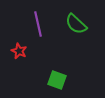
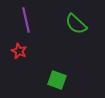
purple line: moved 12 px left, 4 px up
